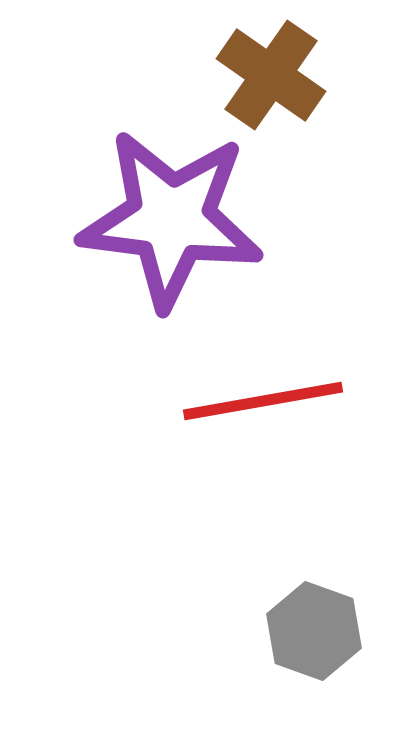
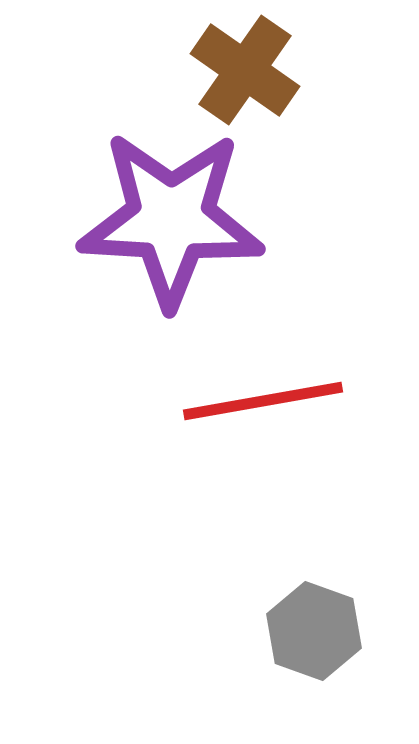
brown cross: moved 26 px left, 5 px up
purple star: rotated 4 degrees counterclockwise
